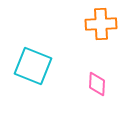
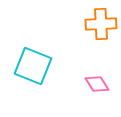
pink diamond: rotated 35 degrees counterclockwise
